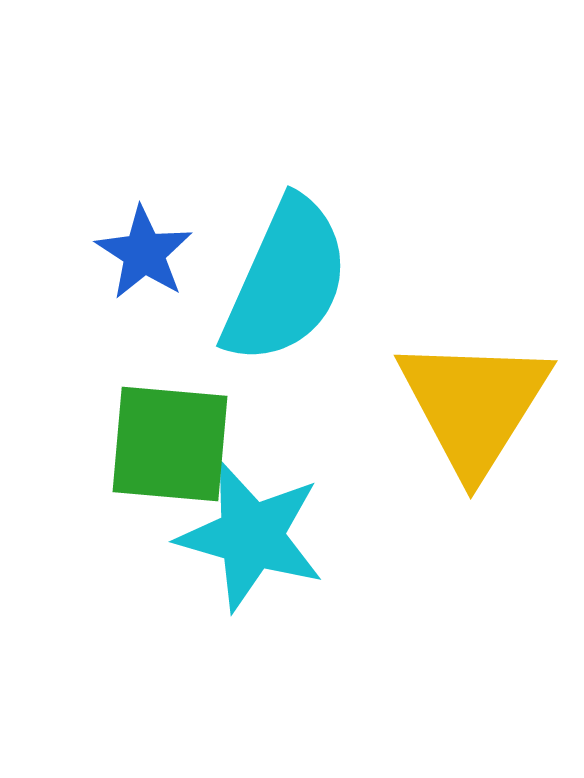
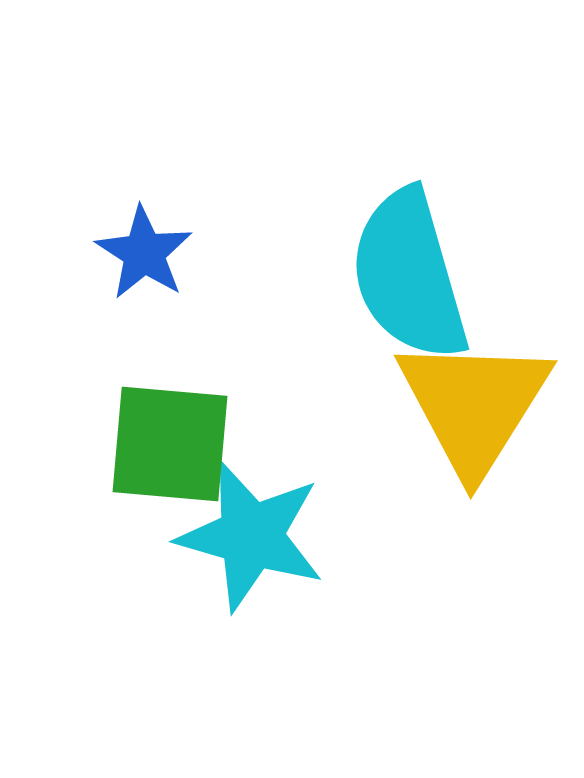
cyan semicircle: moved 123 px right, 6 px up; rotated 140 degrees clockwise
